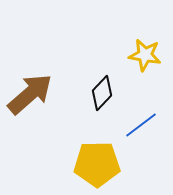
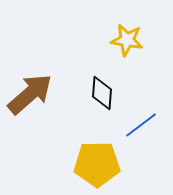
yellow star: moved 18 px left, 15 px up
black diamond: rotated 40 degrees counterclockwise
